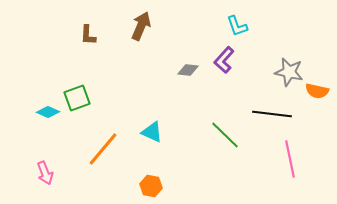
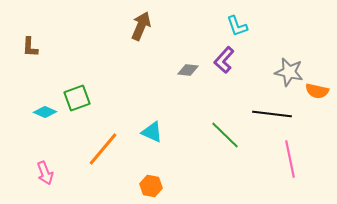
brown L-shape: moved 58 px left, 12 px down
cyan diamond: moved 3 px left
